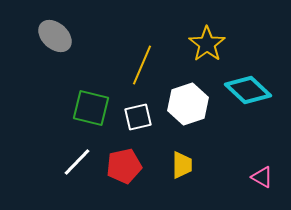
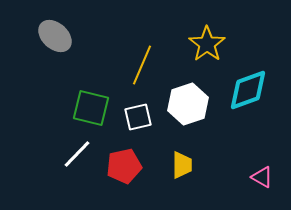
cyan diamond: rotated 63 degrees counterclockwise
white line: moved 8 px up
